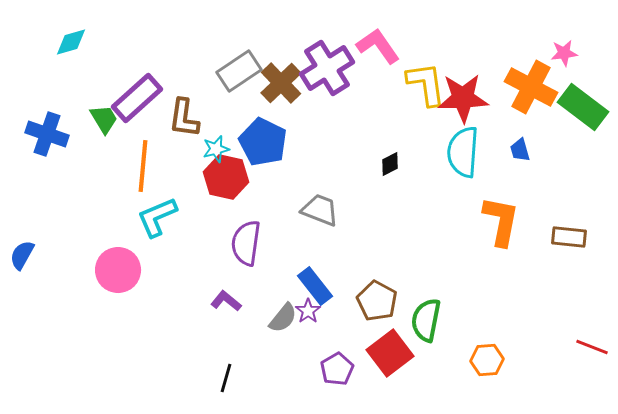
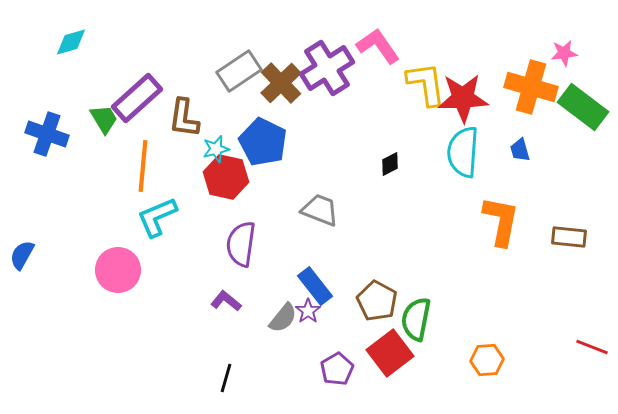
orange cross: rotated 12 degrees counterclockwise
purple semicircle: moved 5 px left, 1 px down
green semicircle: moved 10 px left, 1 px up
